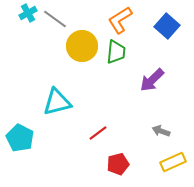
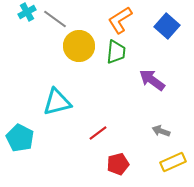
cyan cross: moved 1 px left, 1 px up
yellow circle: moved 3 px left
purple arrow: rotated 80 degrees clockwise
